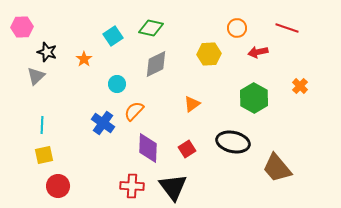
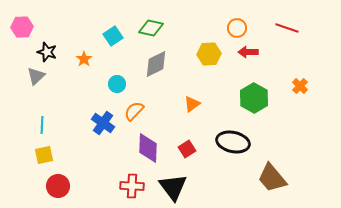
red arrow: moved 10 px left; rotated 12 degrees clockwise
brown trapezoid: moved 5 px left, 10 px down
